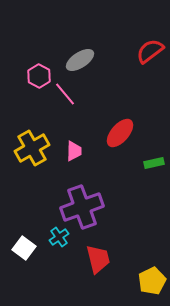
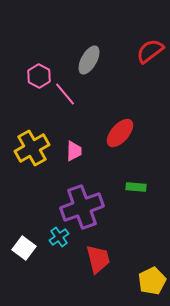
gray ellipse: moved 9 px right; rotated 28 degrees counterclockwise
green rectangle: moved 18 px left, 24 px down; rotated 18 degrees clockwise
